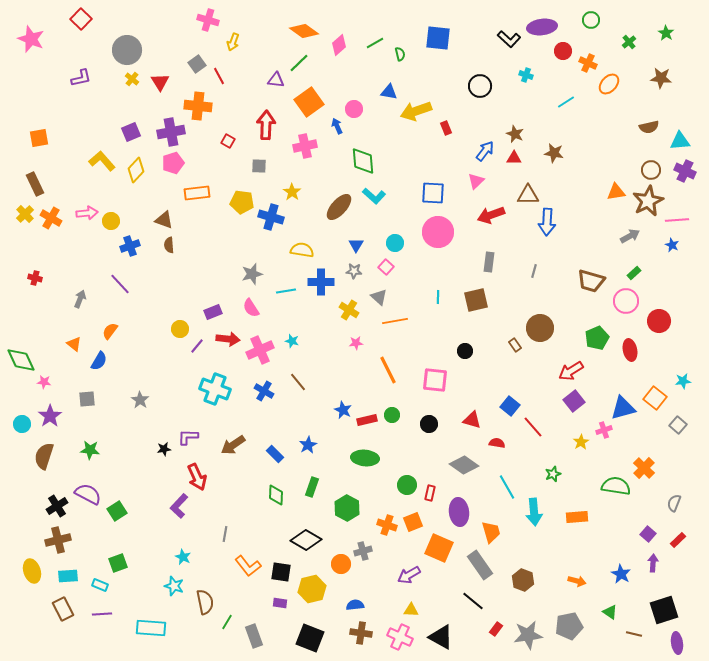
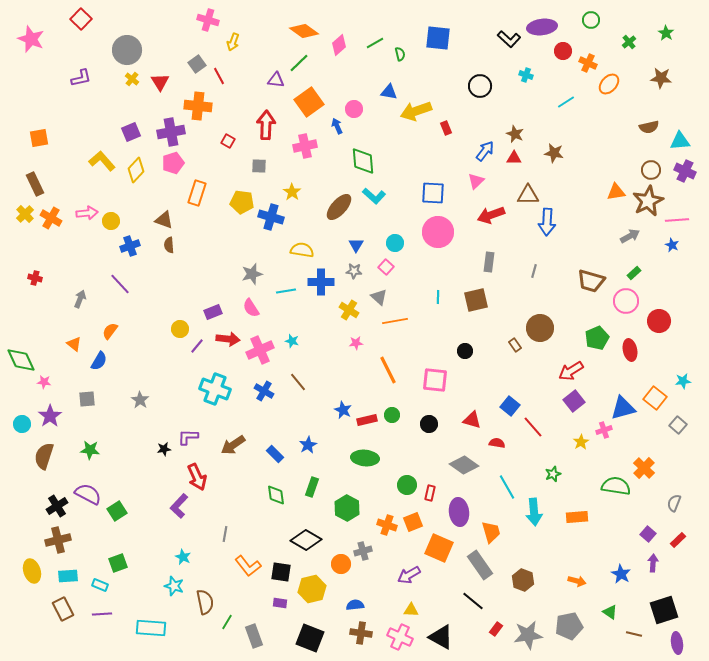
orange rectangle at (197, 193): rotated 65 degrees counterclockwise
green diamond at (276, 495): rotated 10 degrees counterclockwise
